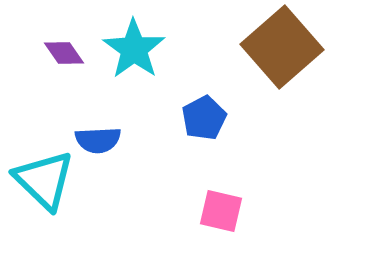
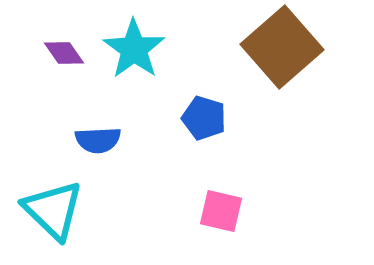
blue pentagon: rotated 27 degrees counterclockwise
cyan triangle: moved 9 px right, 30 px down
